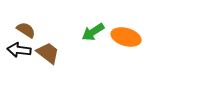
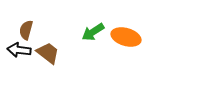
brown semicircle: rotated 108 degrees counterclockwise
